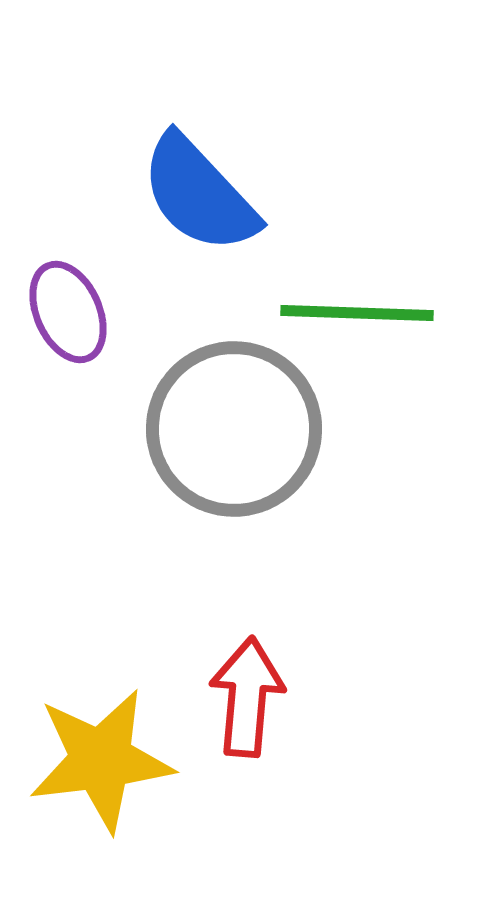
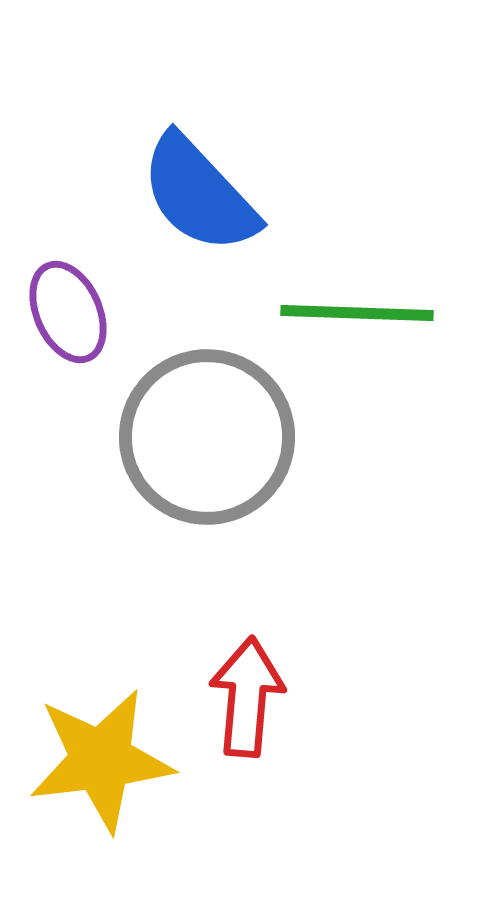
gray circle: moved 27 px left, 8 px down
